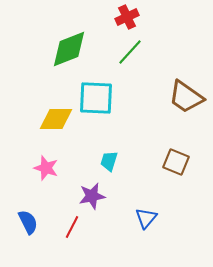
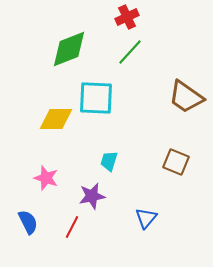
pink star: moved 10 px down
